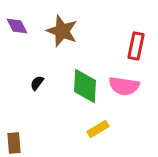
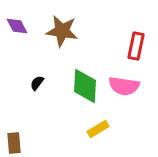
brown star: rotated 12 degrees counterclockwise
